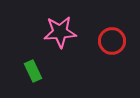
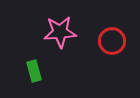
green rectangle: moved 1 px right; rotated 10 degrees clockwise
